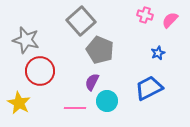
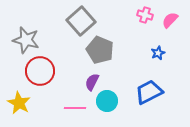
blue trapezoid: moved 4 px down
